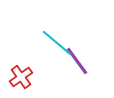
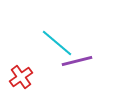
purple line: rotated 68 degrees counterclockwise
